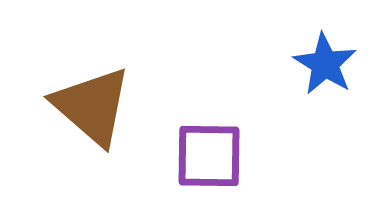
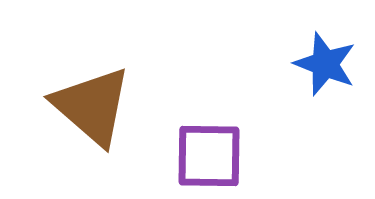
blue star: rotated 10 degrees counterclockwise
